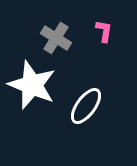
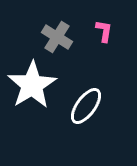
gray cross: moved 1 px right, 1 px up
white star: rotated 18 degrees clockwise
